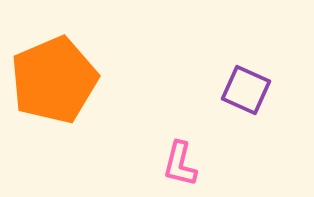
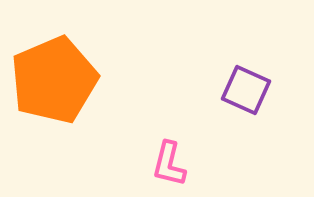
pink L-shape: moved 11 px left
